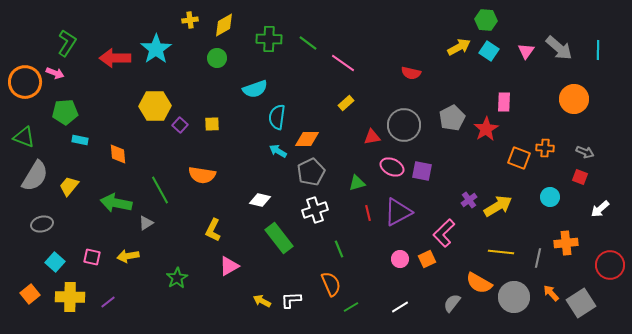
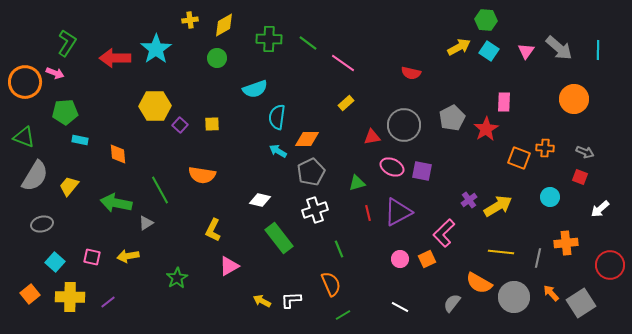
green line at (351, 307): moved 8 px left, 8 px down
white line at (400, 307): rotated 60 degrees clockwise
